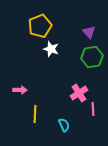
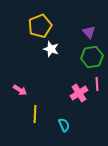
pink arrow: rotated 32 degrees clockwise
pink line: moved 4 px right, 25 px up
